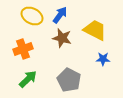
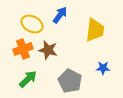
yellow ellipse: moved 8 px down
yellow trapezoid: rotated 70 degrees clockwise
brown star: moved 14 px left, 12 px down
blue star: moved 9 px down
gray pentagon: moved 1 px right, 1 px down
